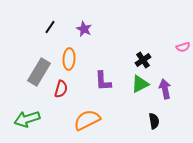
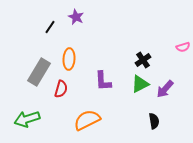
purple star: moved 8 px left, 12 px up
purple arrow: rotated 126 degrees counterclockwise
